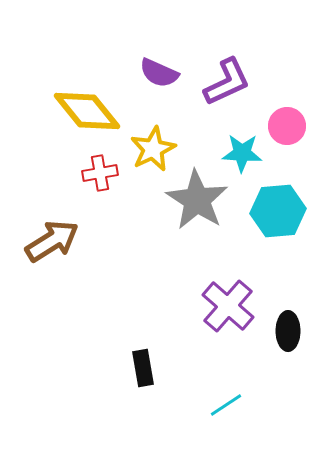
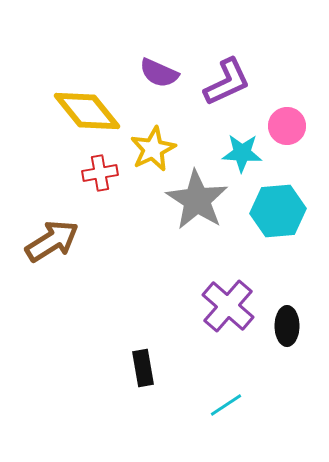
black ellipse: moved 1 px left, 5 px up
